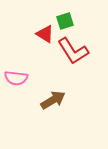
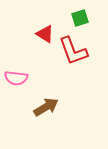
green square: moved 15 px right, 3 px up
red L-shape: rotated 12 degrees clockwise
brown arrow: moved 7 px left, 7 px down
